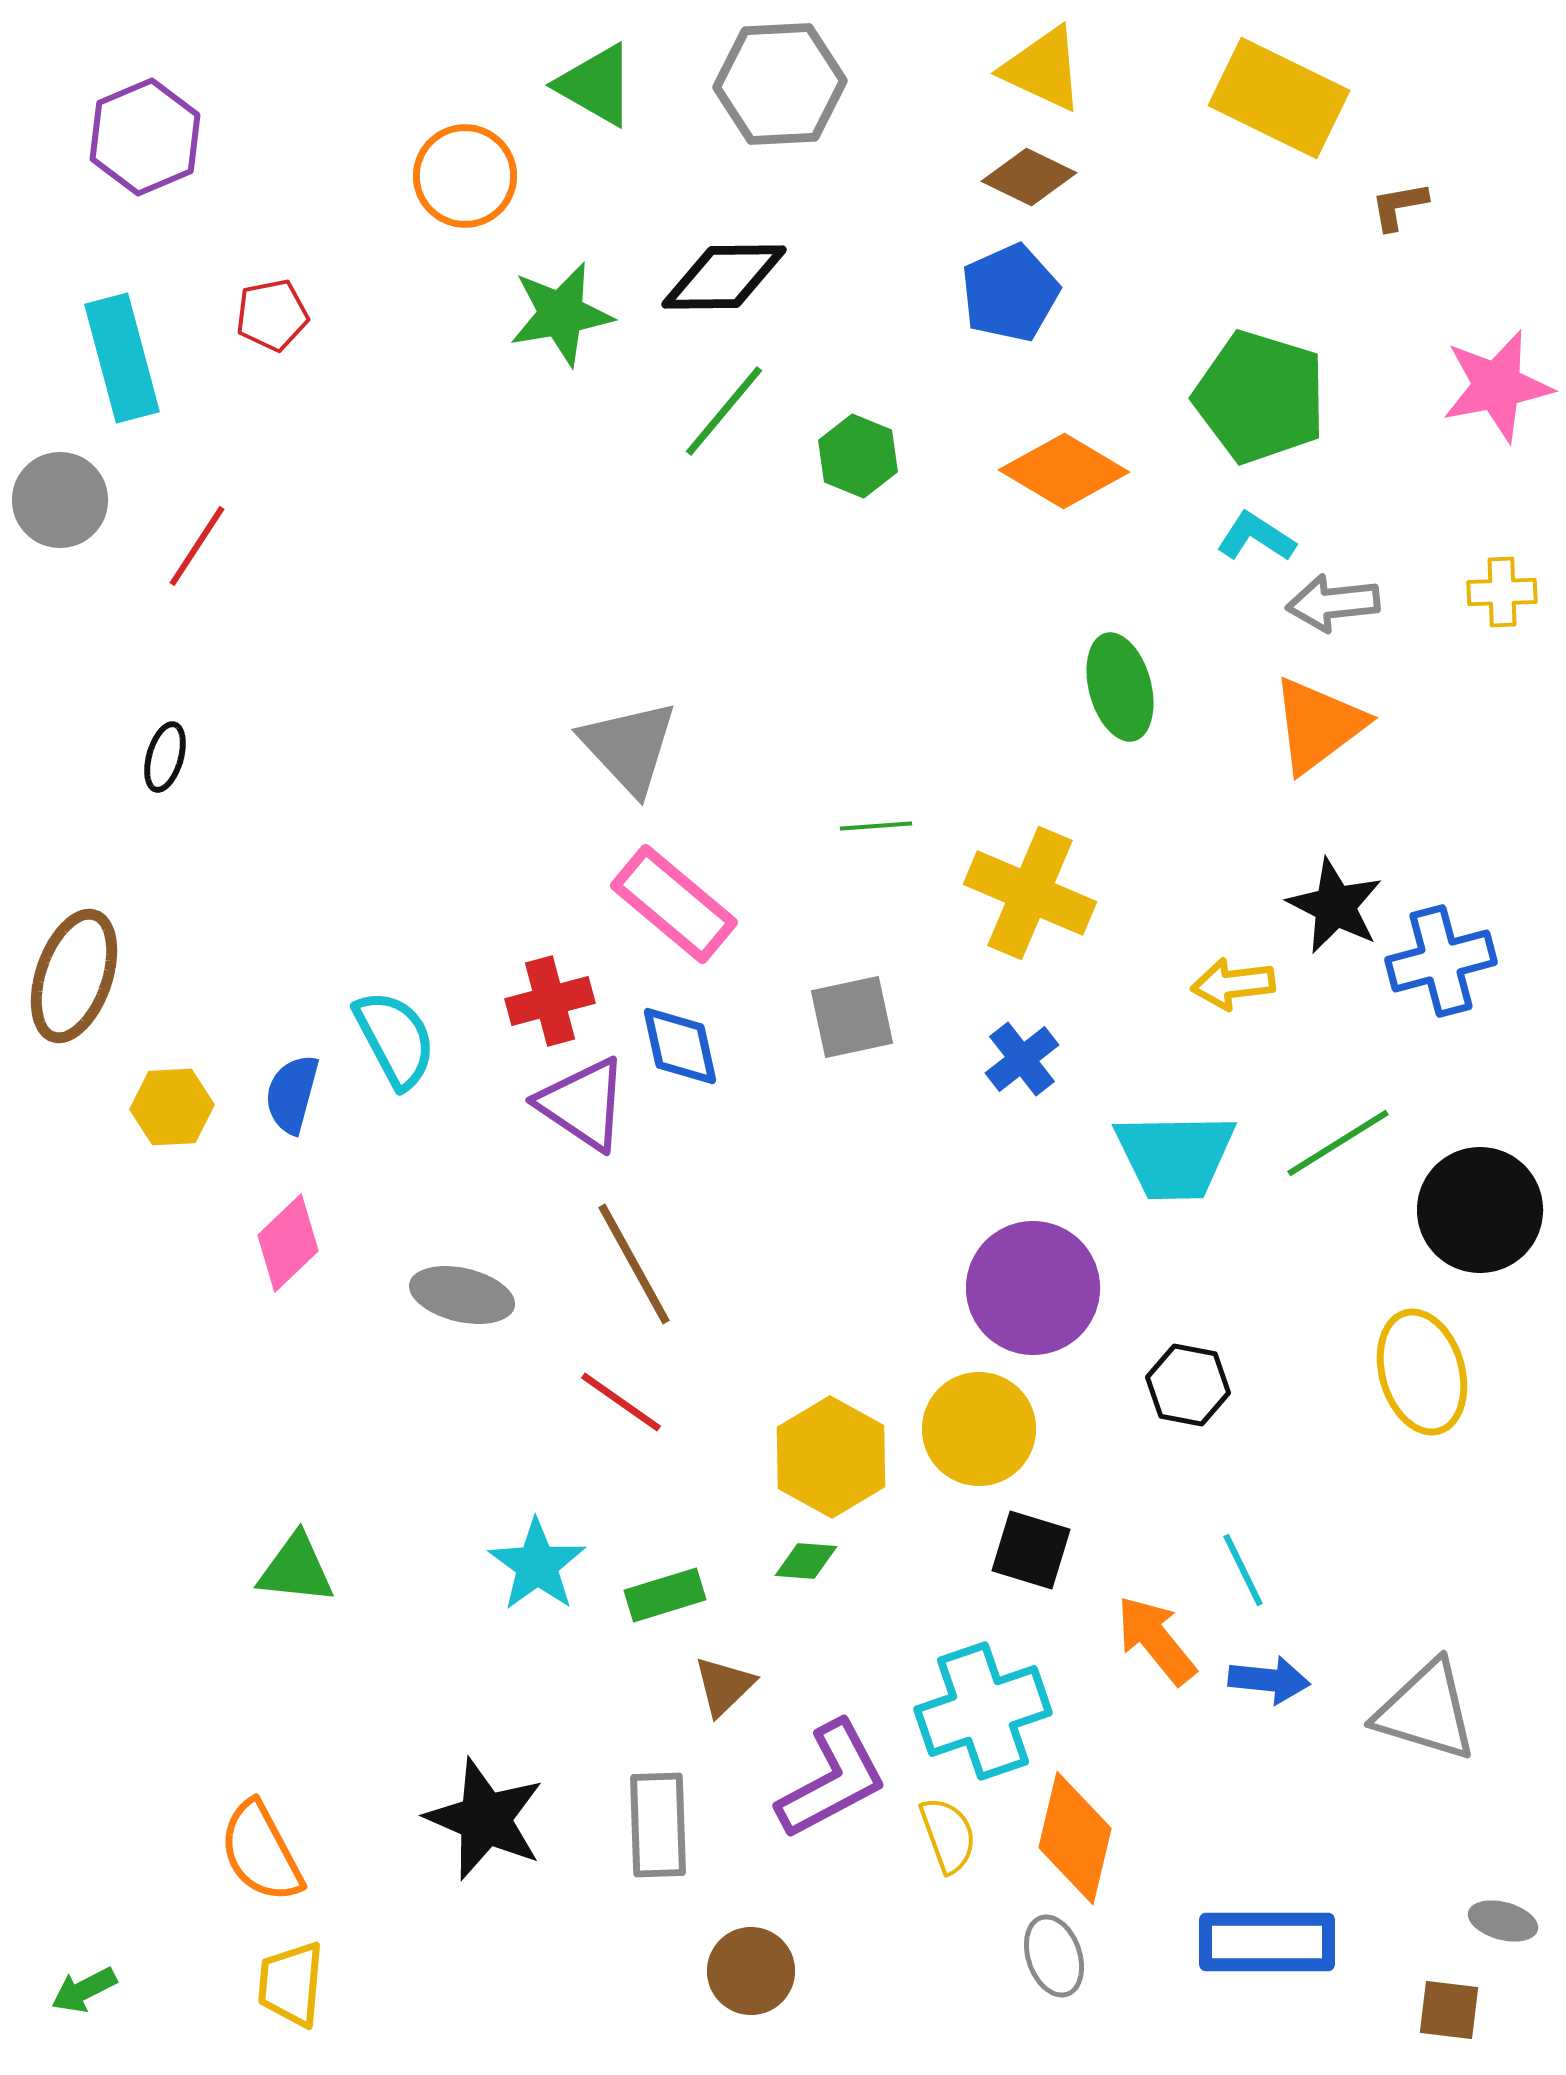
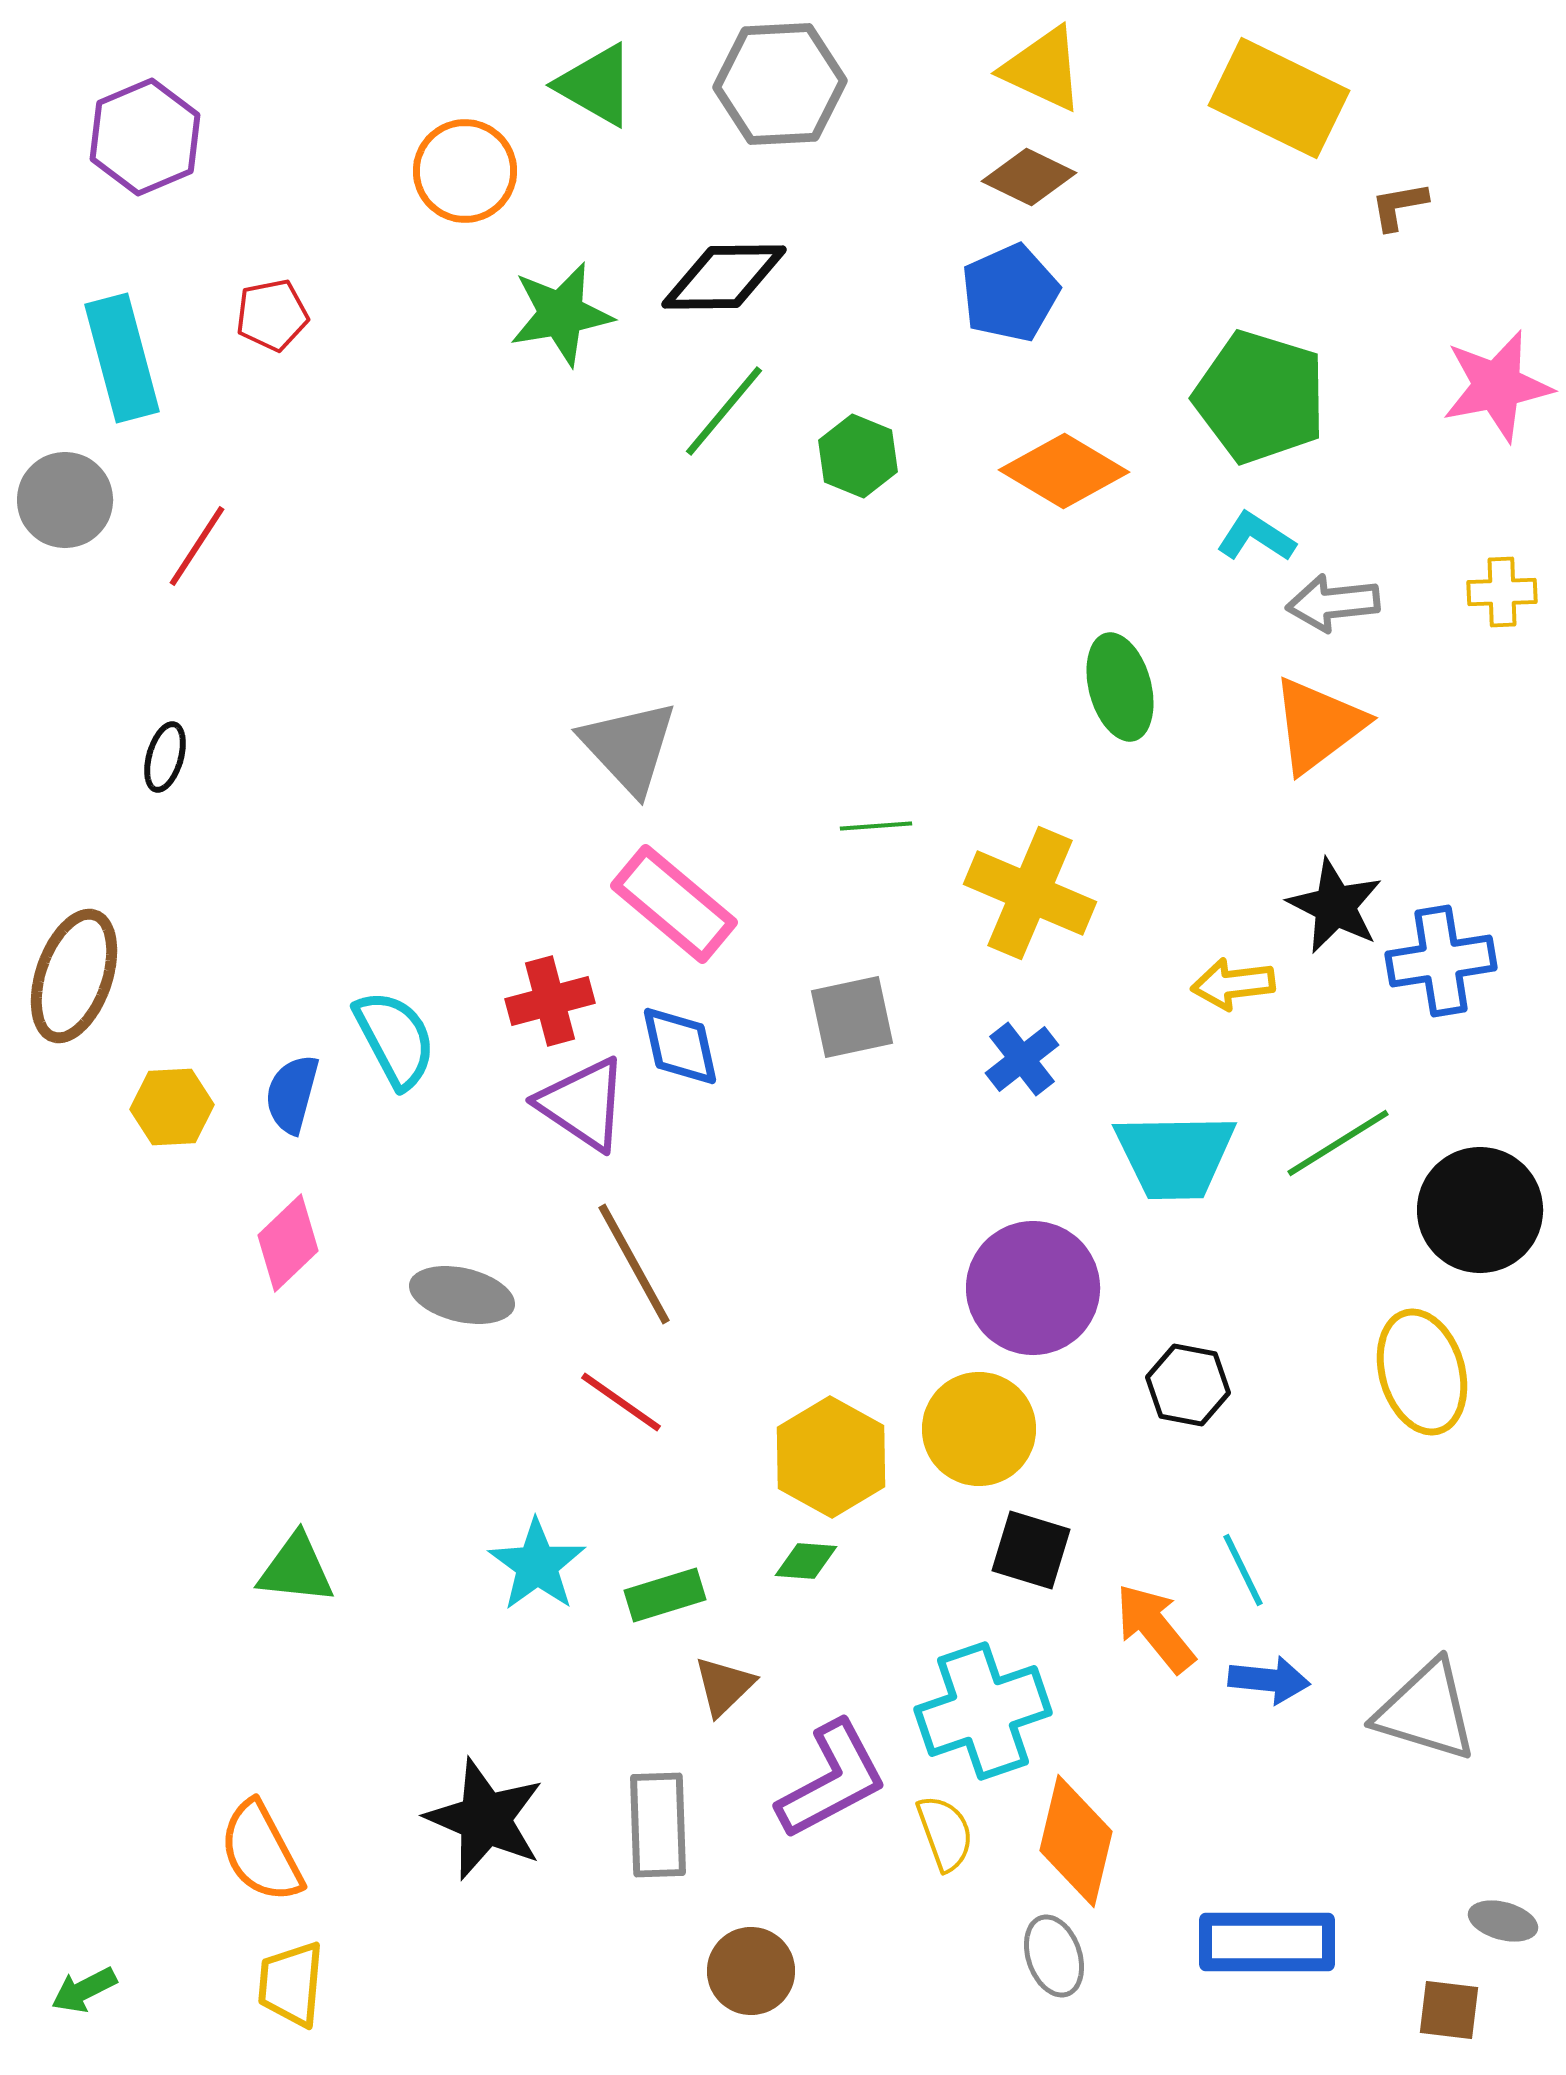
orange circle at (465, 176): moved 5 px up
gray circle at (60, 500): moved 5 px right
blue cross at (1441, 961): rotated 6 degrees clockwise
orange arrow at (1156, 1640): moved 1 px left, 12 px up
yellow semicircle at (948, 1835): moved 3 px left, 2 px up
orange diamond at (1075, 1838): moved 1 px right, 3 px down
